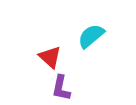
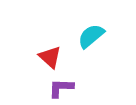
purple L-shape: rotated 80 degrees clockwise
